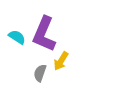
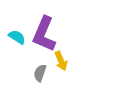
yellow arrow: rotated 54 degrees counterclockwise
